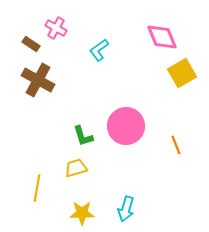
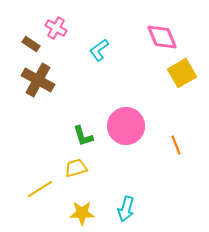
yellow line: moved 3 px right, 1 px down; rotated 48 degrees clockwise
